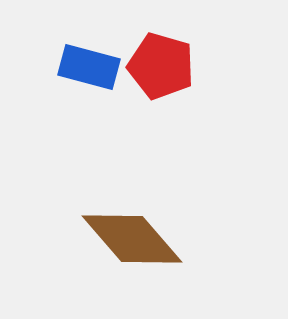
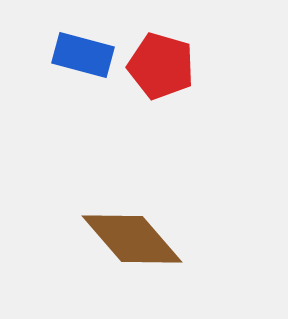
blue rectangle: moved 6 px left, 12 px up
